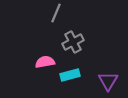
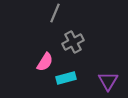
gray line: moved 1 px left
pink semicircle: rotated 132 degrees clockwise
cyan rectangle: moved 4 px left, 3 px down
